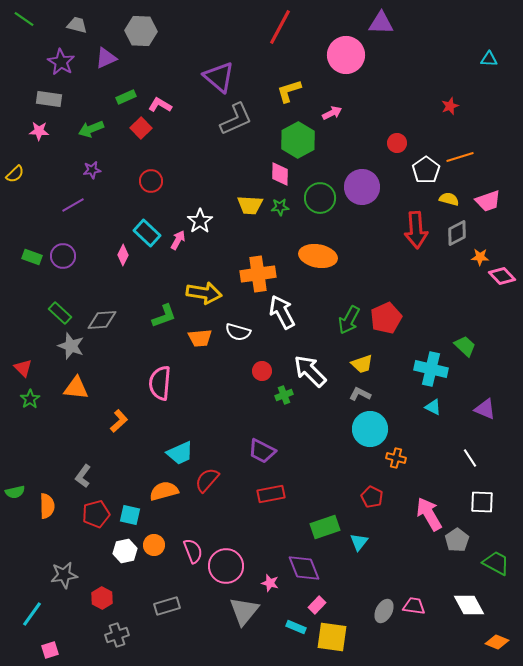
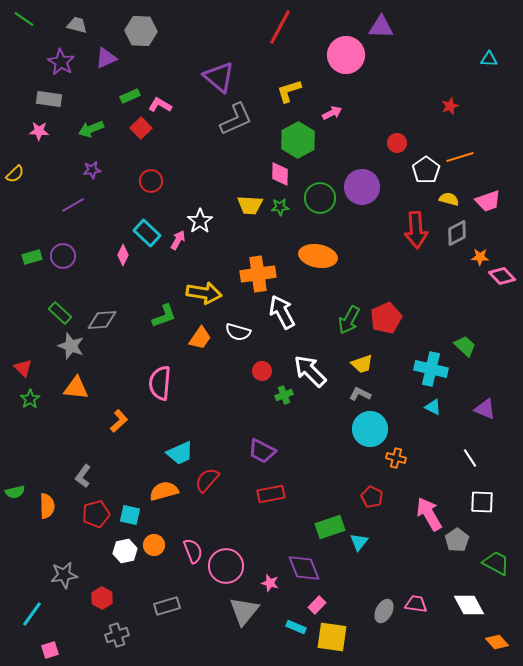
purple triangle at (381, 23): moved 4 px down
green rectangle at (126, 97): moved 4 px right, 1 px up
green rectangle at (32, 257): rotated 36 degrees counterclockwise
orange trapezoid at (200, 338): rotated 50 degrees counterclockwise
green rectangle at (325, 527): moved 5 px right
pink trapezoid at (414, 606): moved 2 px right, 2 px up
orange diamond at (497, 642): rotated 25 degrees clockwise
